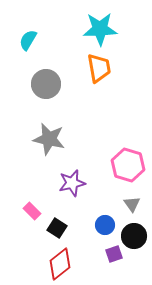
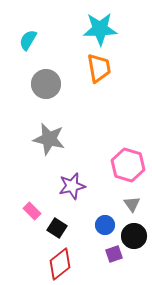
purple star: moved 3 px down
